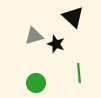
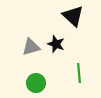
black triangle: moved 1 px up
gray triangle: moved 3 px left, 11 px down
